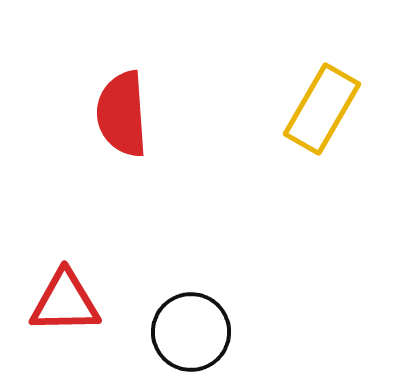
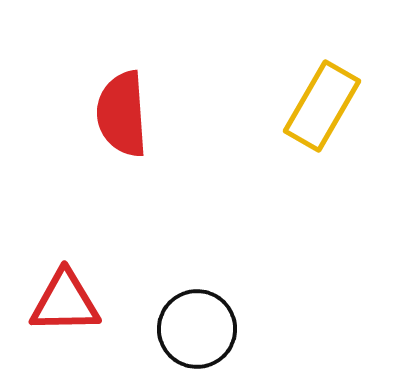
yellow rectangle: moved 3 px up
black circle: moved 6 px right, 3 px up
